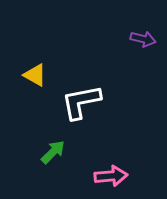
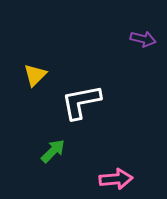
yellow triangle: rotated 45 degrees clockwise
green arrow: moved 1 px up
pink arrow: moved 5 px right, 3 px down
